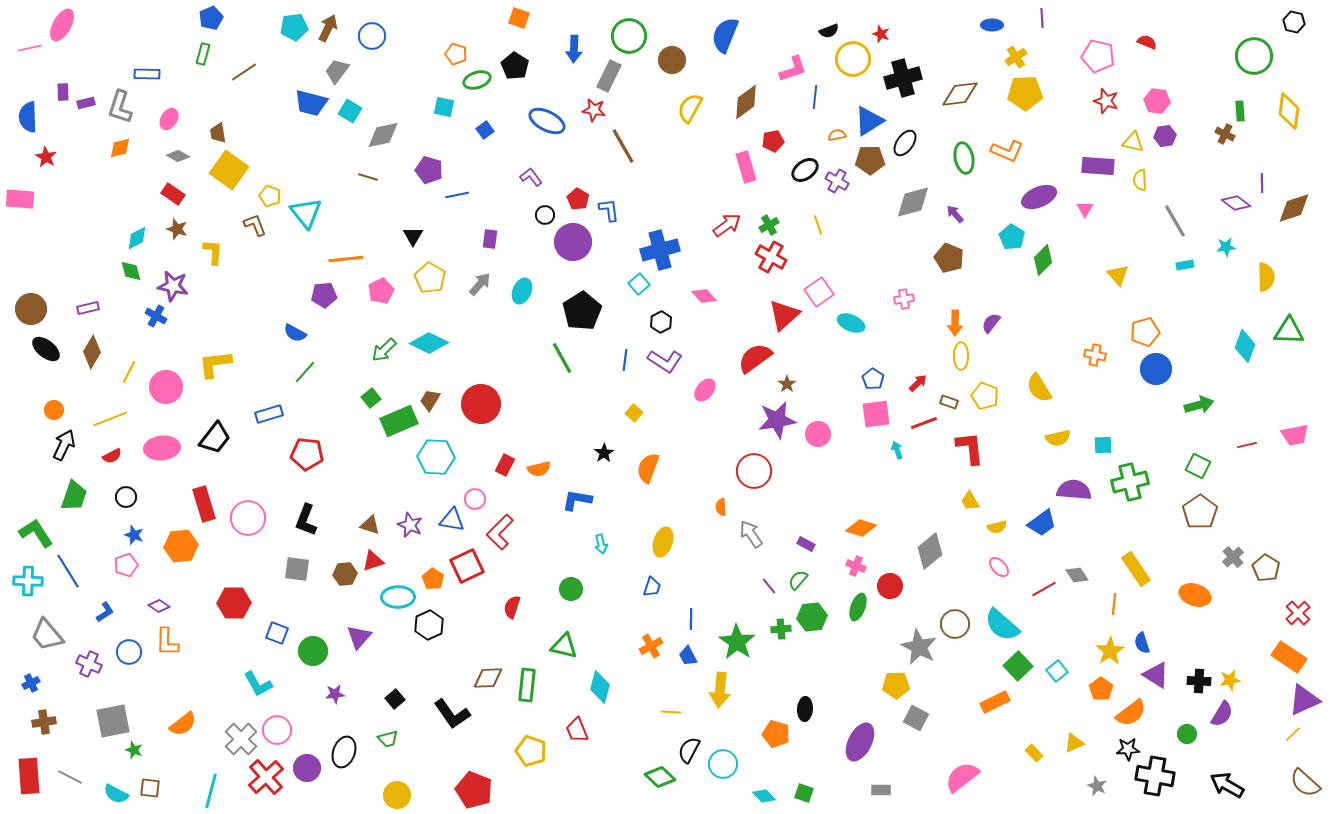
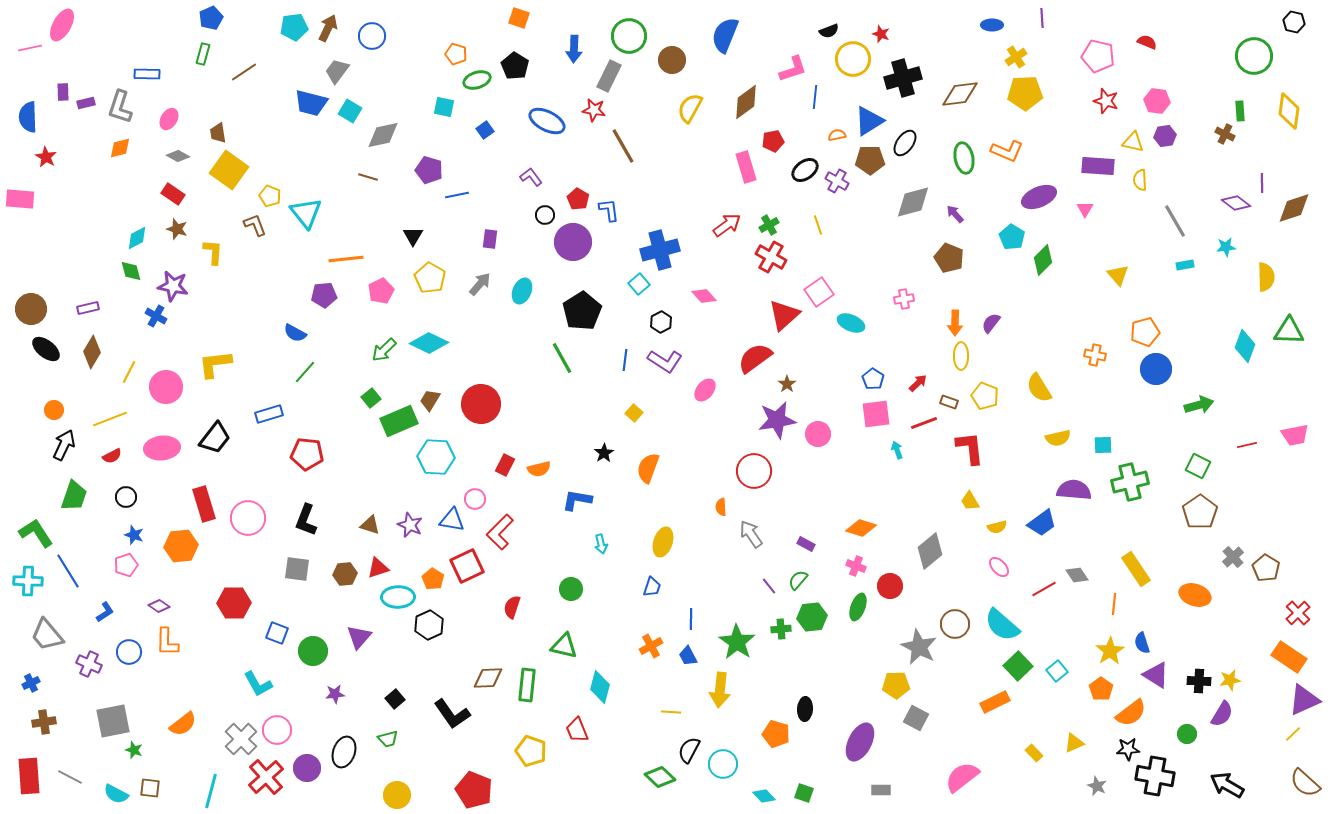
red triangle at (373, 561): moved 5 px right, 7 px down
